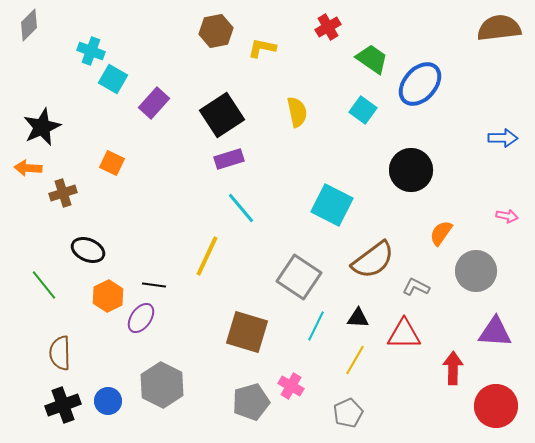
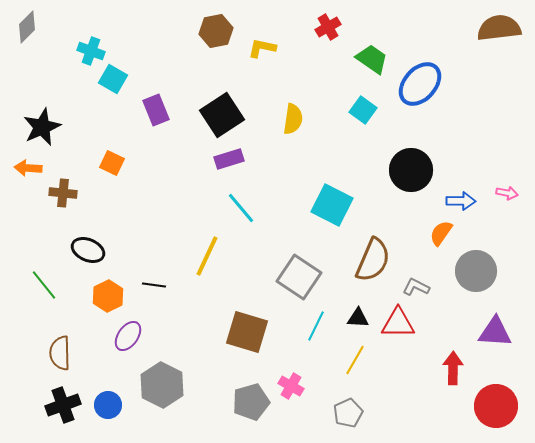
gray diamond at (29, 25): moved 2 px left, 2 px down
purple rectangle at (154, 103): moved 2 px right, 7 px down; rotated 64 degrees counterclockwise
yellow semicircle at (297, 112): moved 4 px left, 7 px down; rotated 20 degrees clockwise
blue arrow at (503, 138): moved 42 px left, 63 px down
brown cross at (63, 193): rotated 24 degrees clockwise
pink arrow at (507, 216): moved 23 px up
brown semicircle at (373, 260): rotated 30 degrees counterclockwise
purple ellipse at (141, 318): moved 13 px left, 18 px down
red triangle at (404, 334): moved 6 px left, 11 px up
blue circle at (108, 401): moved 4 px down
